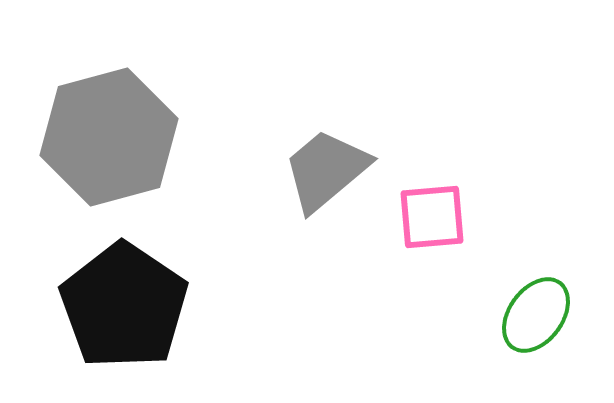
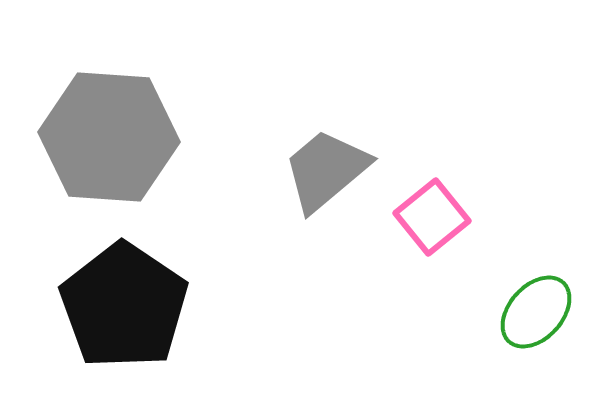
gray hexagon: rotated 19 degrees clockwise
pink square: rotated 34 degrees counterclockwise
green ellipse: moved 3 px up; rotated 6 degrees clockwise
